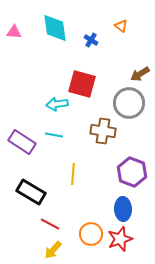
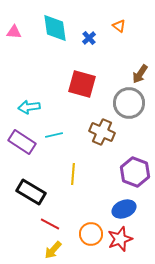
orange triangle: moved 2 px left
blue cross: moved 2 px left, 2 px up; rotated 16 degrees clockwise
brown arrow: rotated 24 degrees counterclockwise
cyan arrow: moved 28 px left, 3 px down
brown cross: moved 1 px left, 1 px down; rotated 15 degrees clockwise
cyan line: rotated 24 degrees counterclockwise
purple hexagon: moved 3 px right
blue ellipse: moved 1 px right; rotated 70 degrees clockwise
